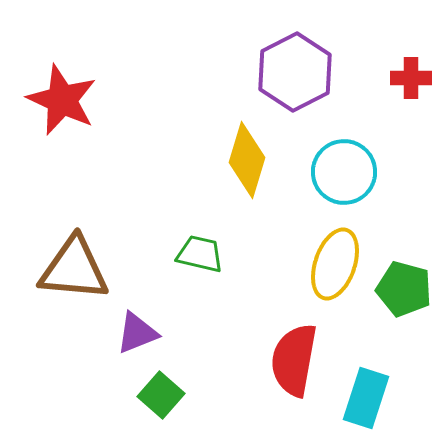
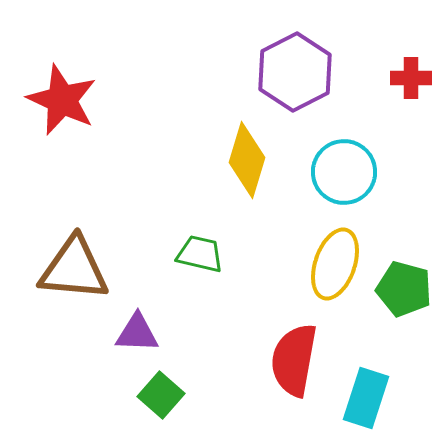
purple triangle: rotated 24 degrees clockwise
